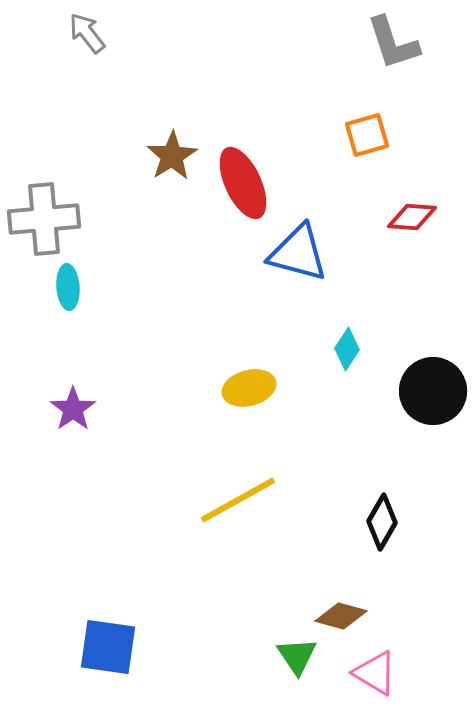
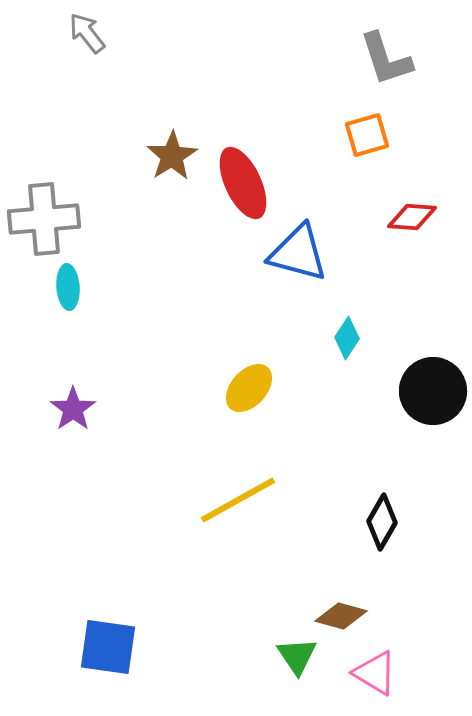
gray L-shape: moved 7 px left, 16 px down
cyan diamond: moved 11 px up
yellow ellipse: rotated 33 degrees counterclockwise
